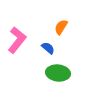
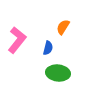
orange semicircle: moved 2 px right
blue semicircle: rotated 64 degrees clockwise
